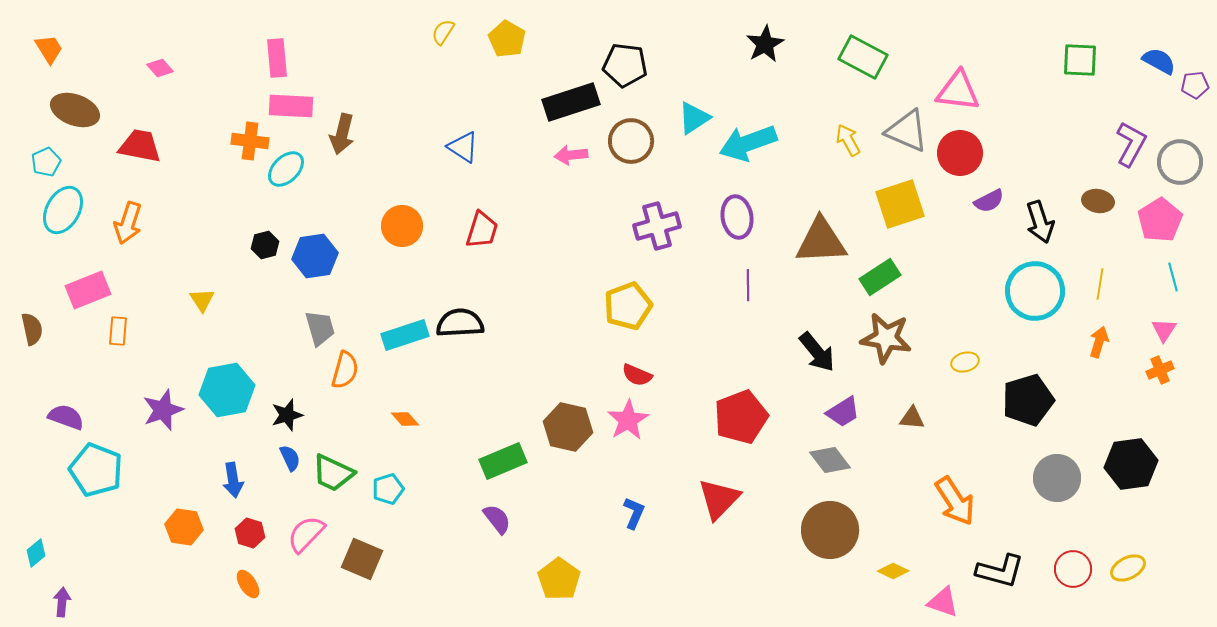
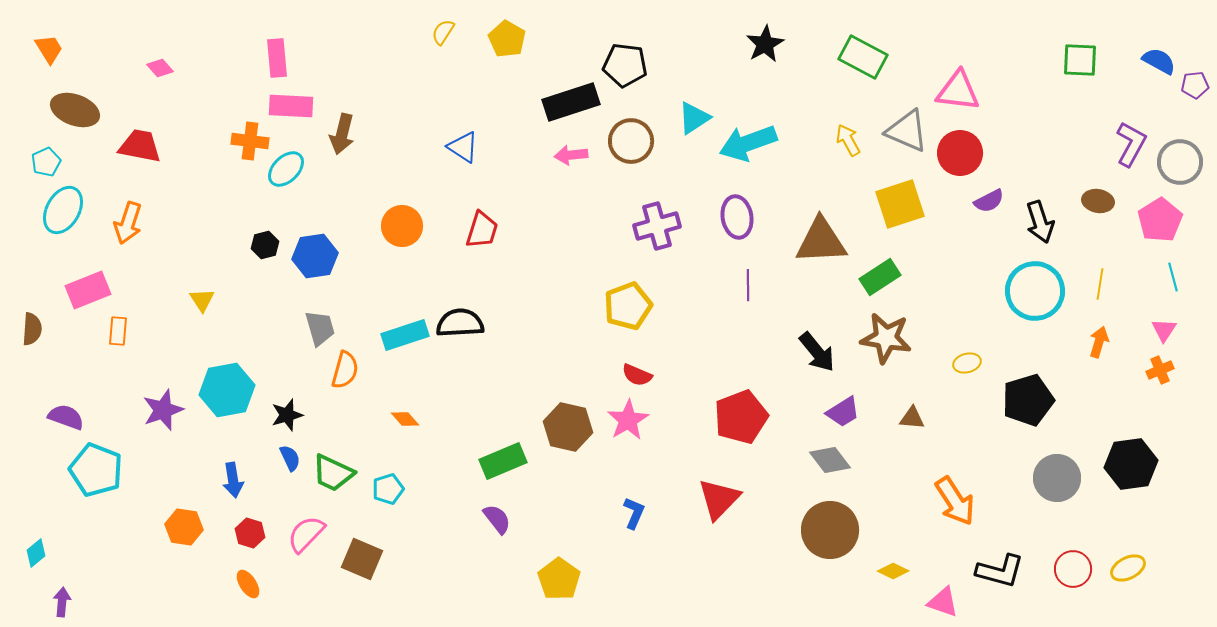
brown semicircle at (32, 329): rotated 16 degrees clockwise
yellow ellipse at (965, 362): moved 2 px right, 1 px down
